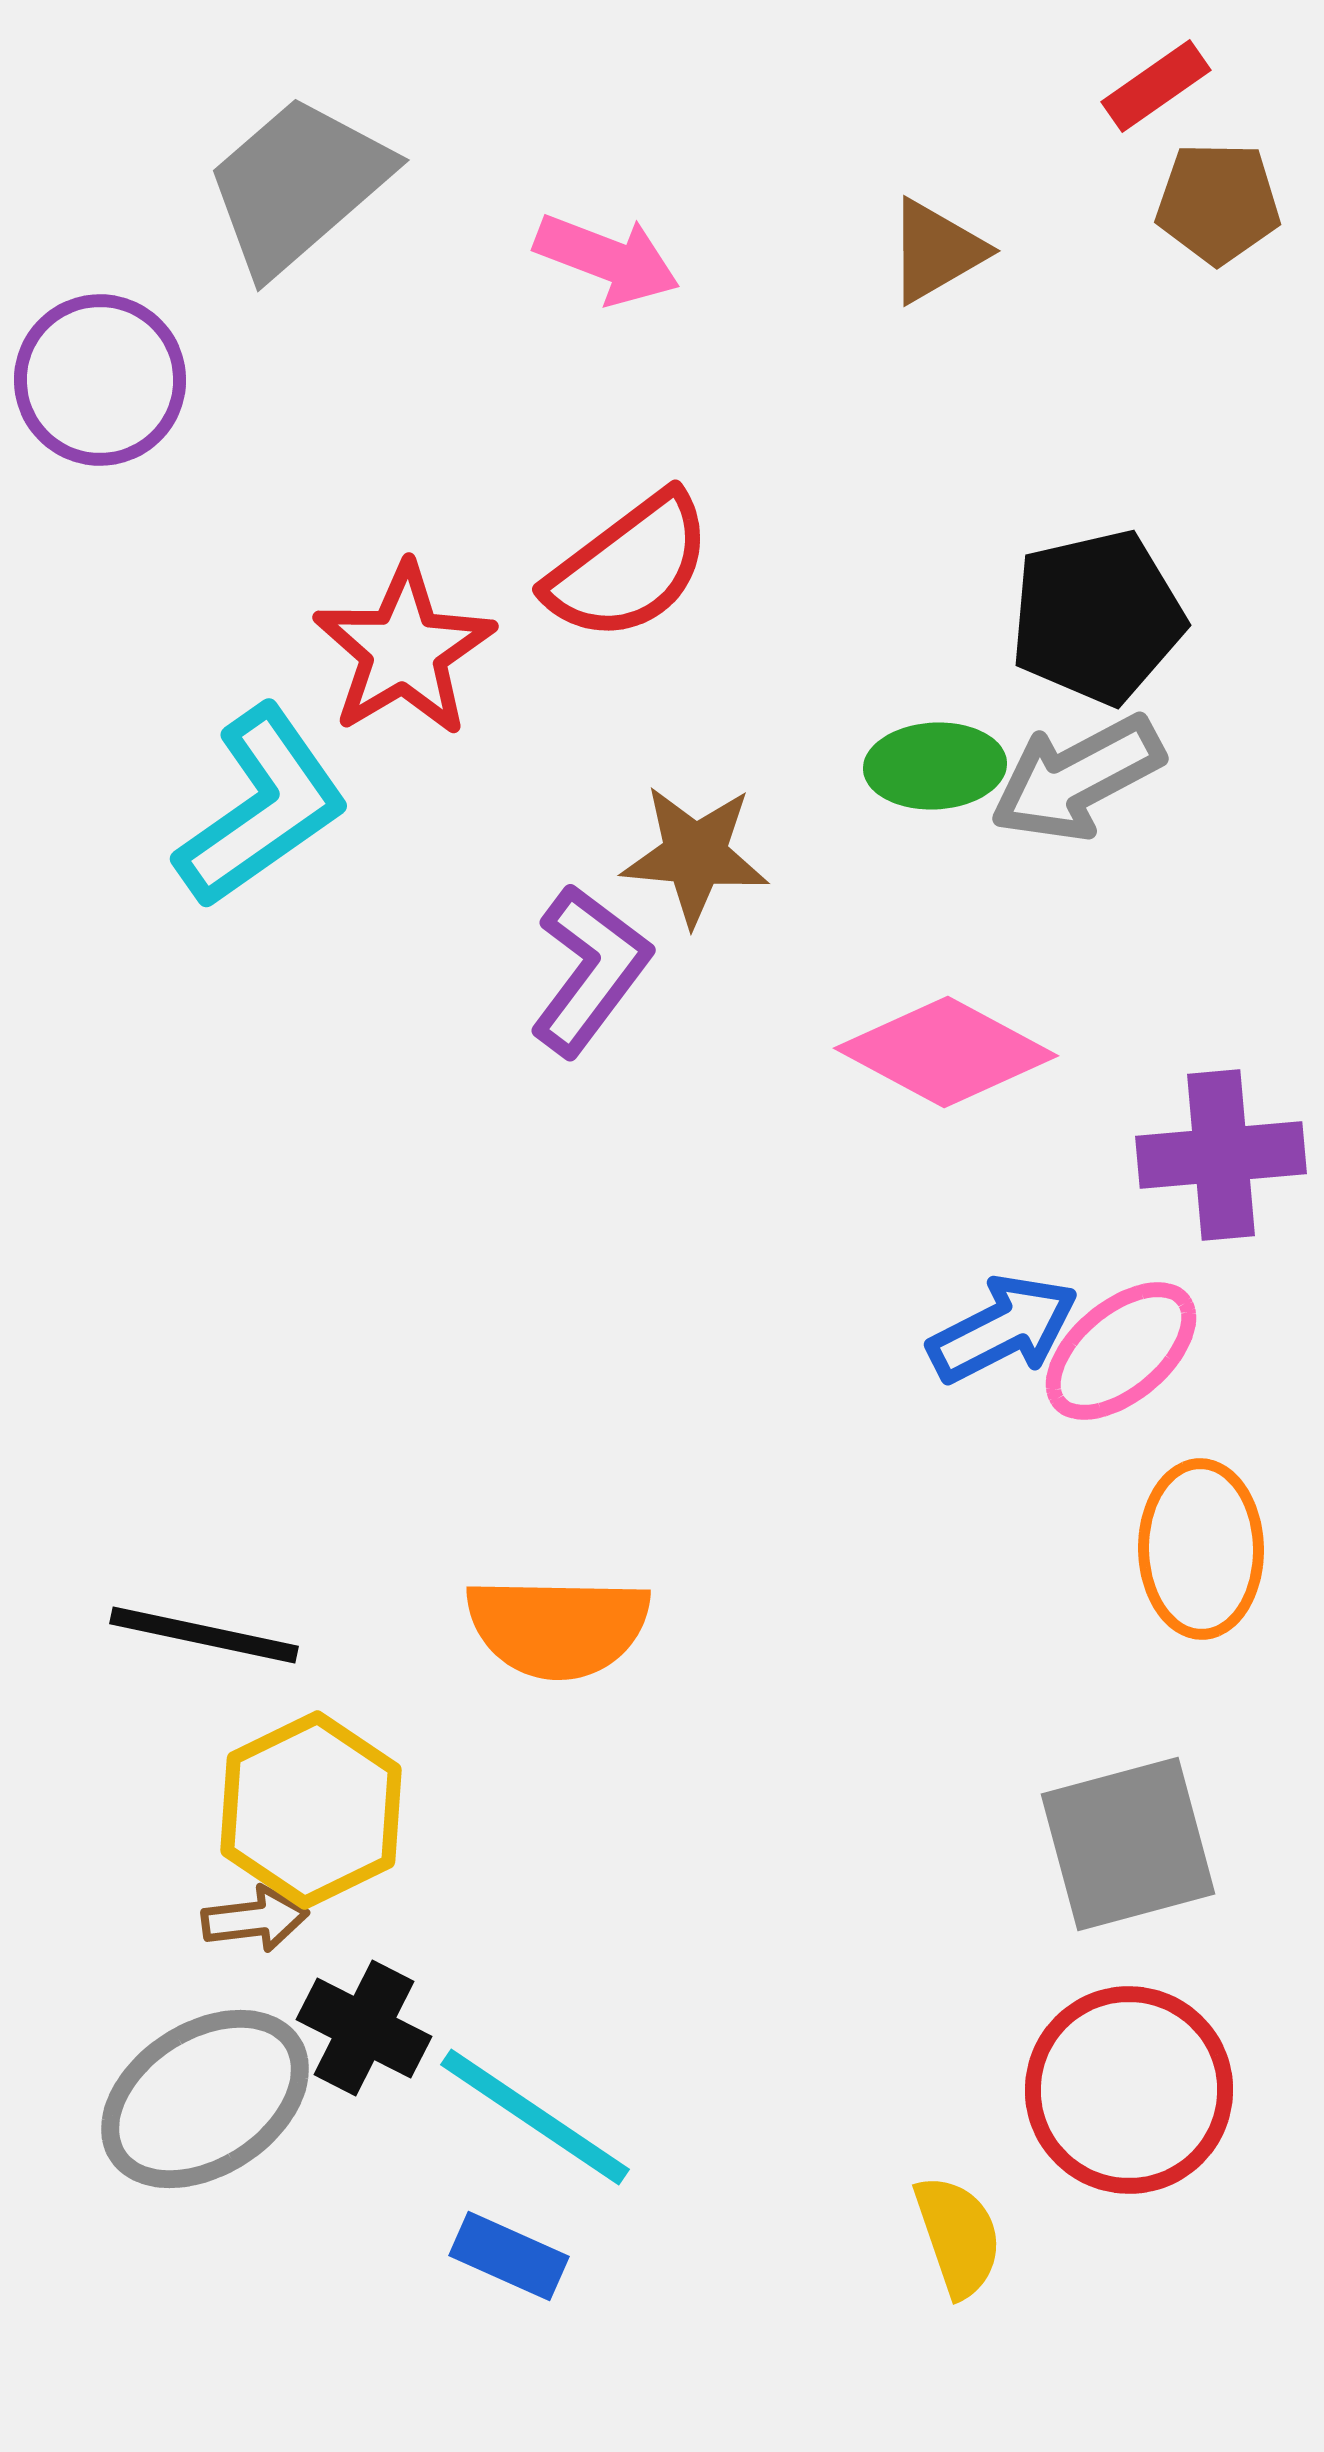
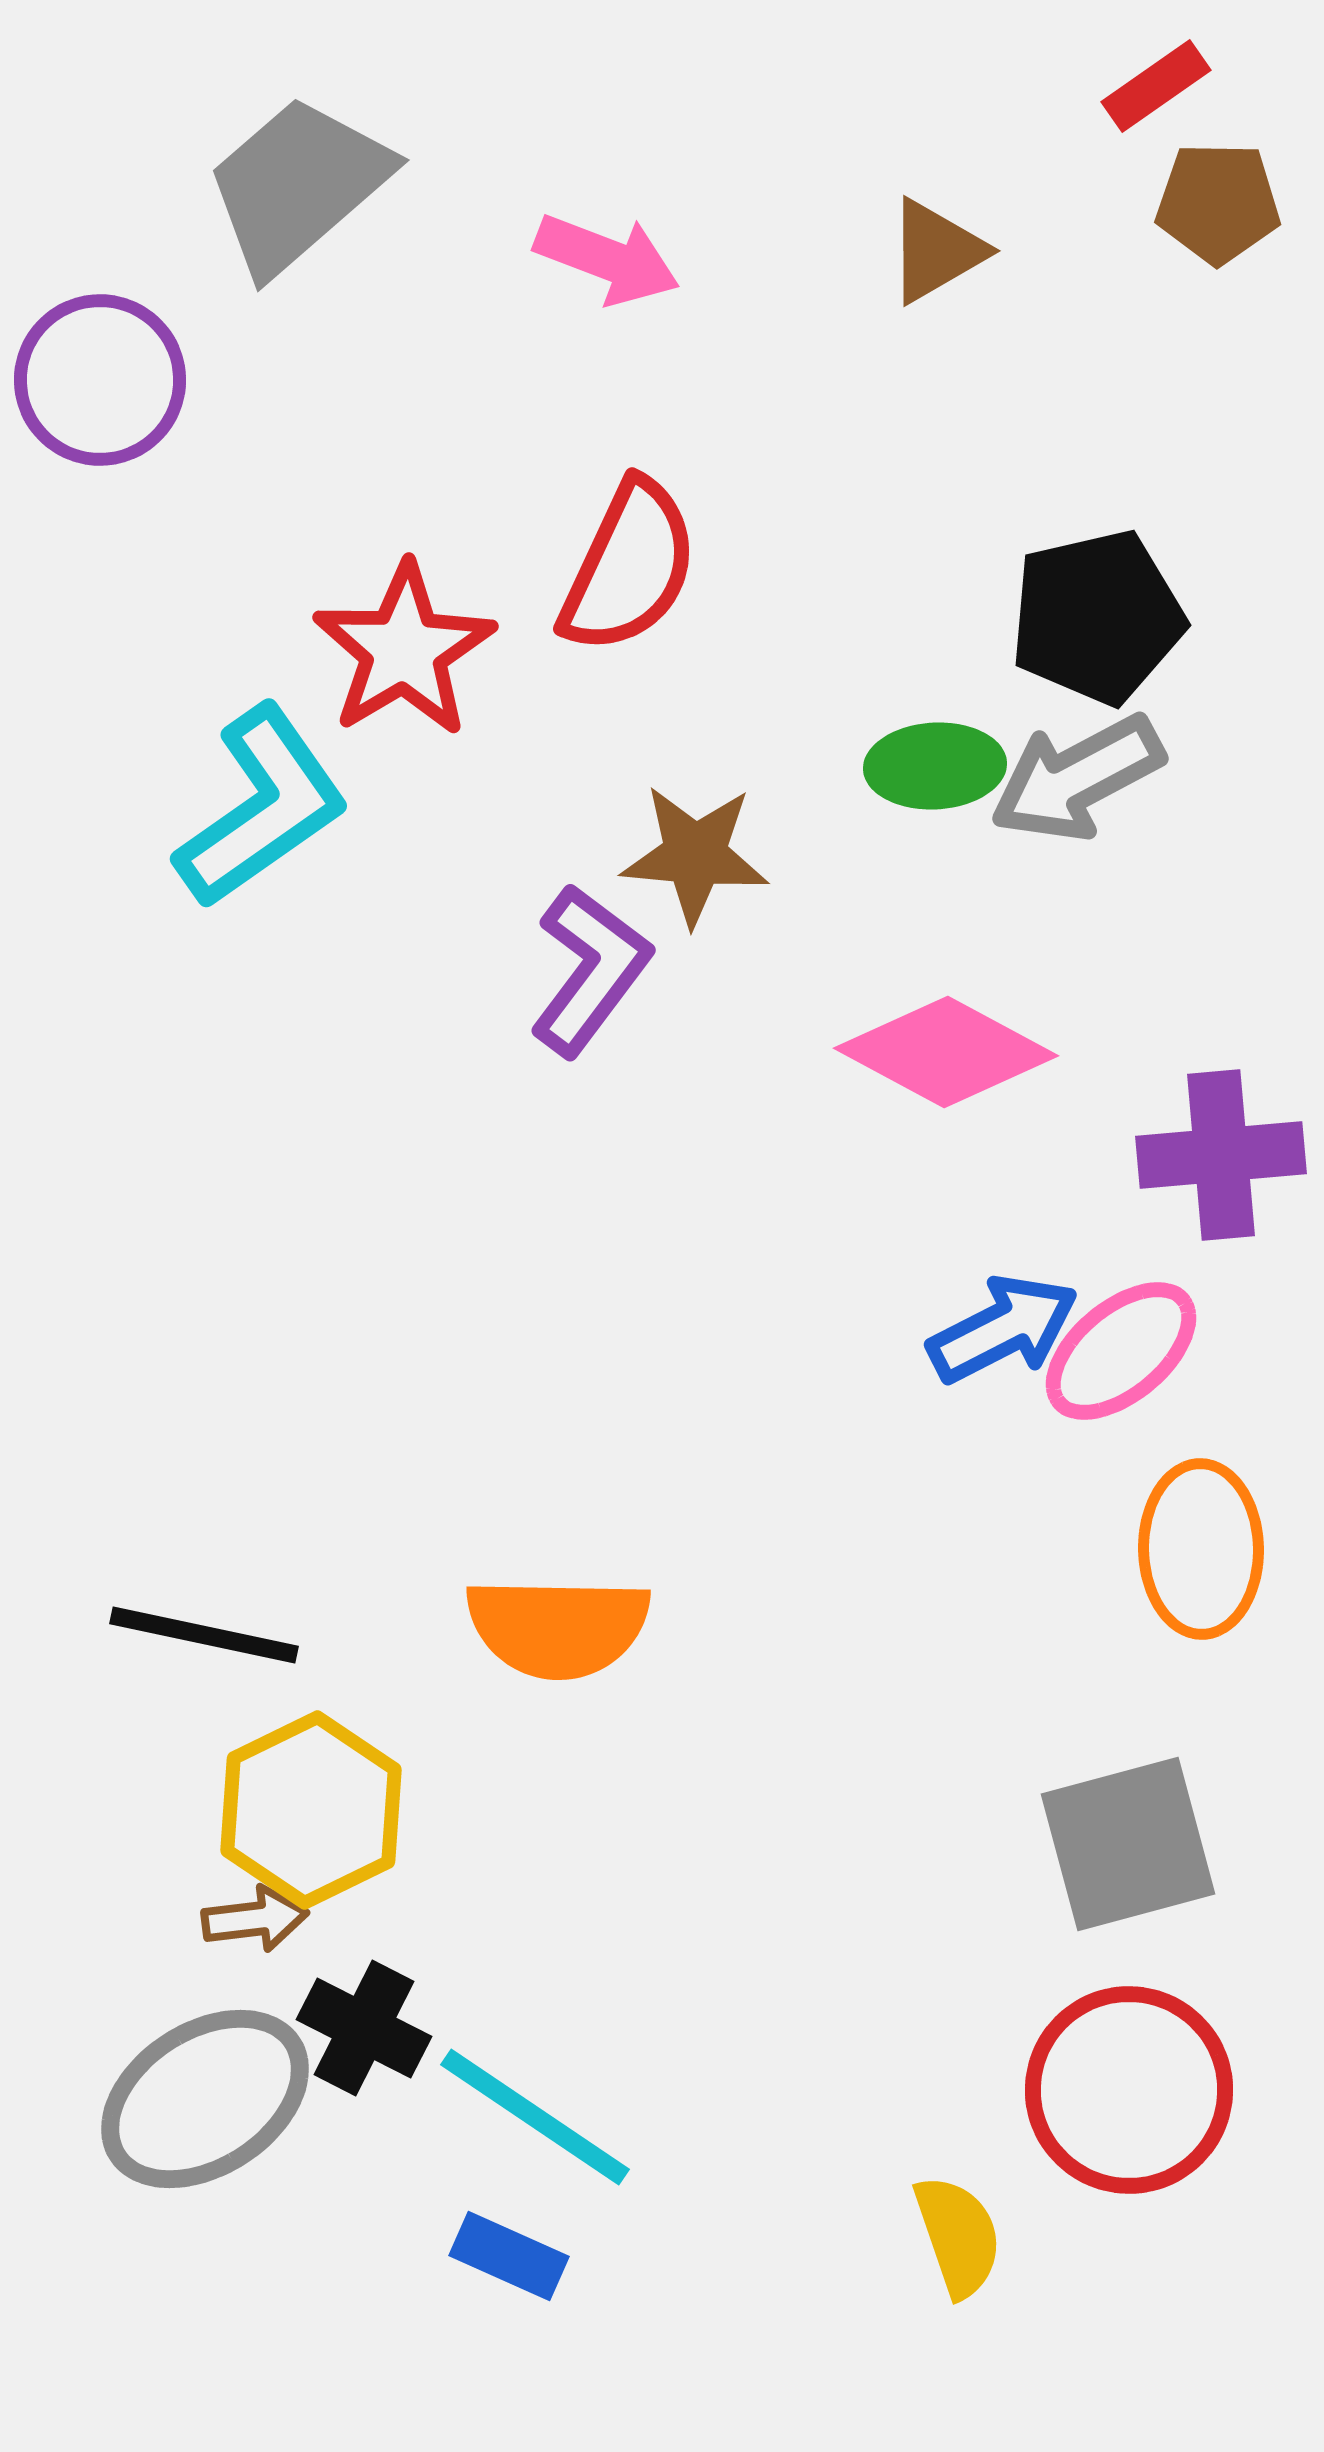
red semicircle: rotated 28 degrees counterclockwise
